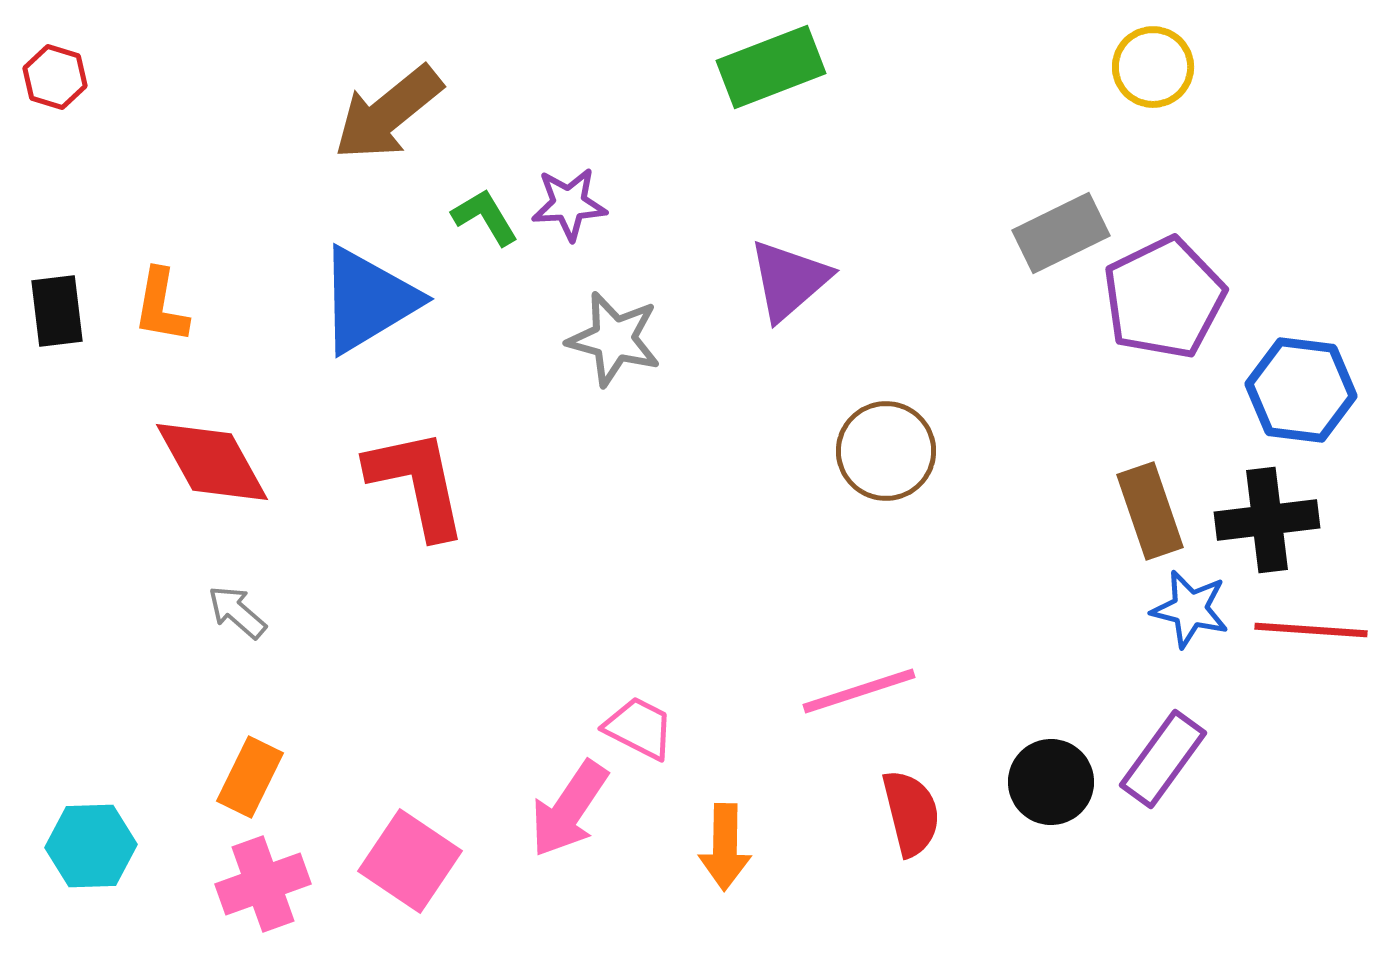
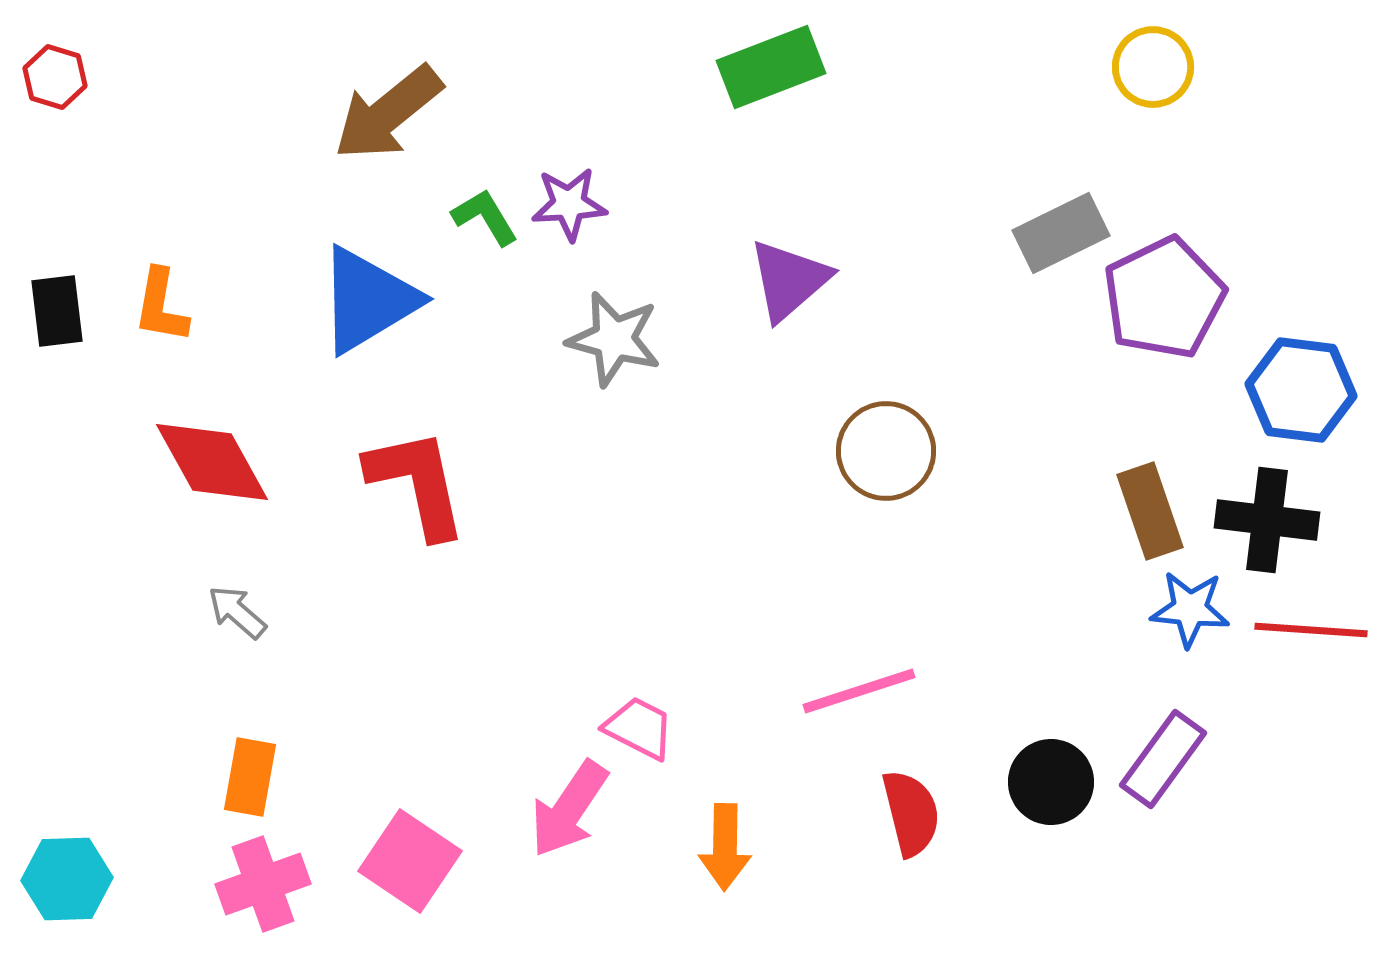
black cross: rotated 14 degrees clockwise
blue star: rotated 8 degrees counterclockwise
orange rectangle: rotated 16 degrees counterclockwise
cyan hexagon: moved 24 px left, 33 px down
